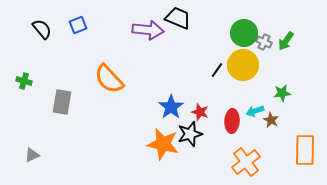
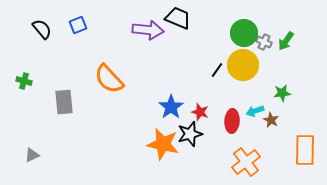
gray rectangle: moved 2 px right; rotated 15 degrees counterclockwise
